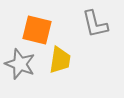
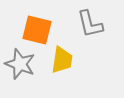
gray L-shape: moved 5 px left
yellow trapezoid: moved 2 px right
